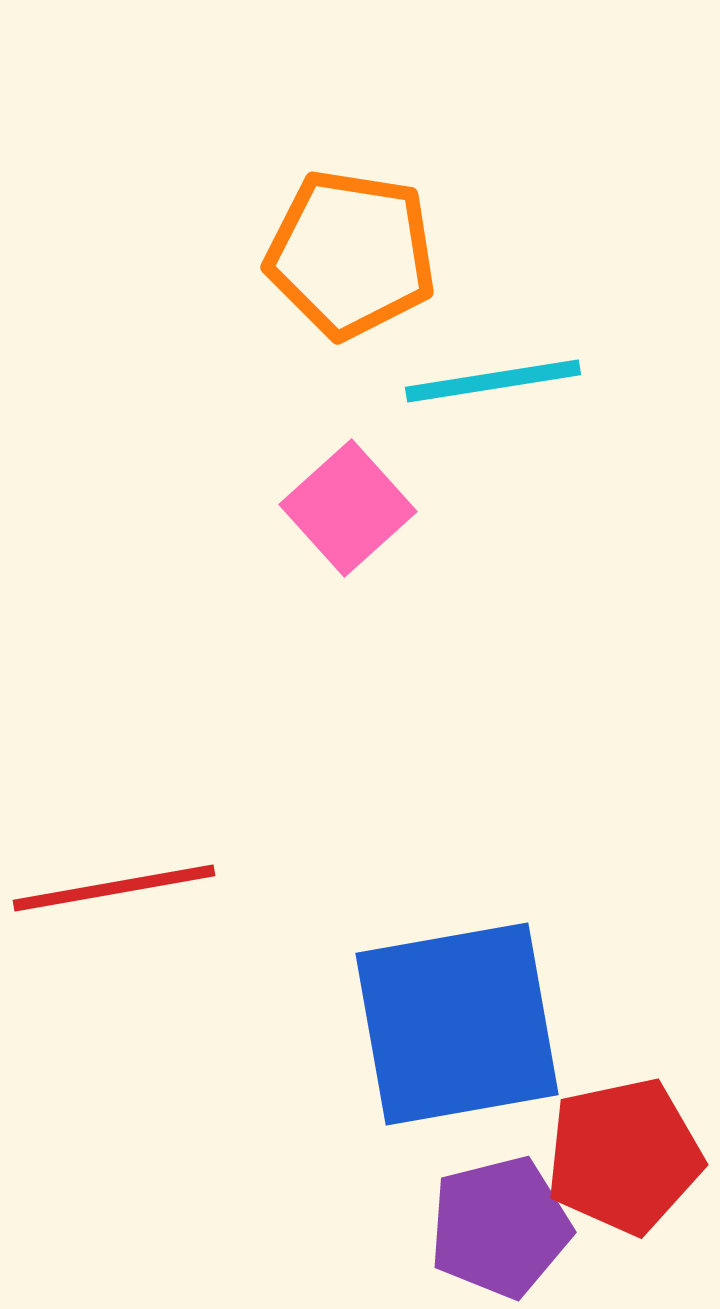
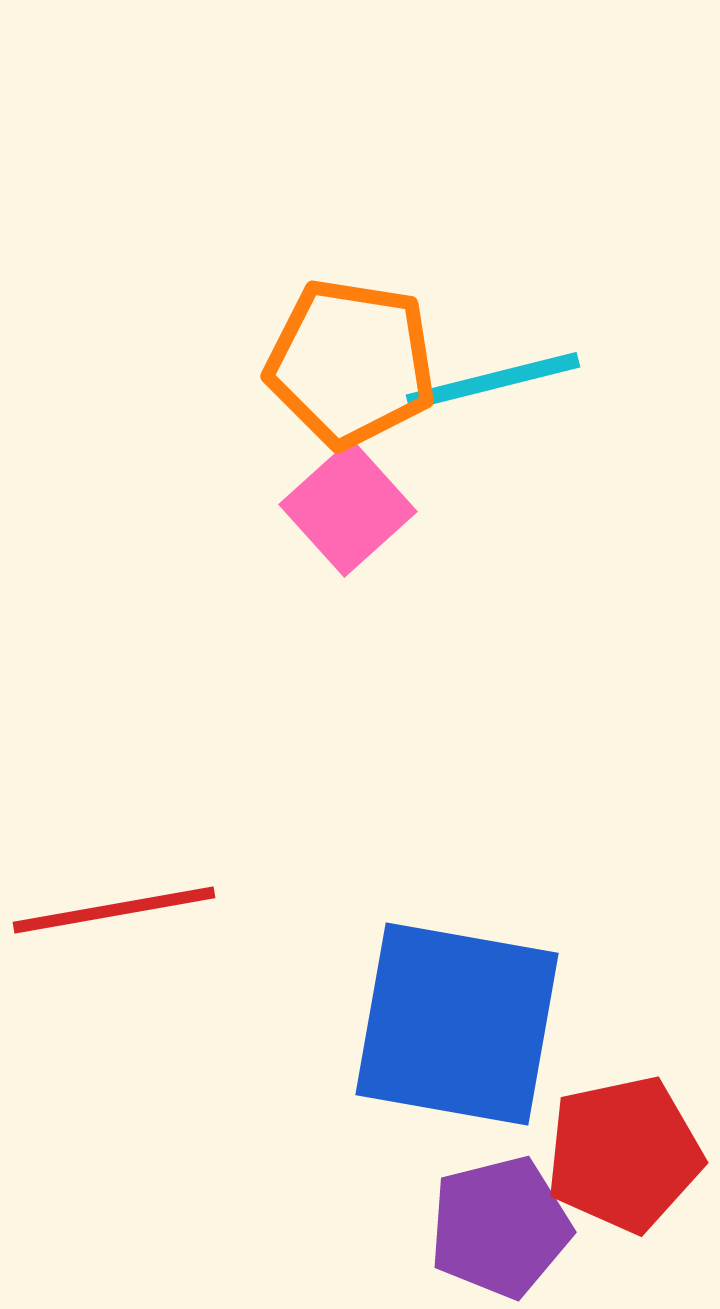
orange pentagon: moved 109 px down
cyan line: rotated 5 degrees counterclockwise
red line: moved 22 px down
blue square: rotated 20 degrees clockwise
red pentagon: moved 2 px up
